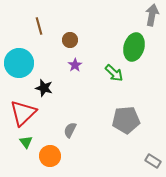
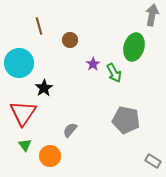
purple star: moved 18 px right, 1 px up
green arrow: rotated 18 degrees clockwise
black star: rotated 24 degrees clockwise
red triangle: rotated 12 degrees counterclockwise
gray pentagon: rotated 16 degrees clockwise
gray semicircle: rotated 14 degrees clockwise
green triangle: moved 1 px left, 3 px down
